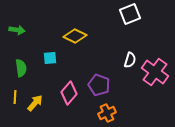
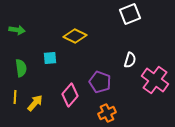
pink cross: moved 8 px down
purple pentagon: moved 1 px right, 3 px up
pink diamond: moved 1 px right, 2 px down
